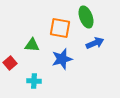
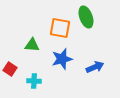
blue arrow: moved 24 px down
red square: moved 6 px down; rotated 16 degrees counterclockwise
